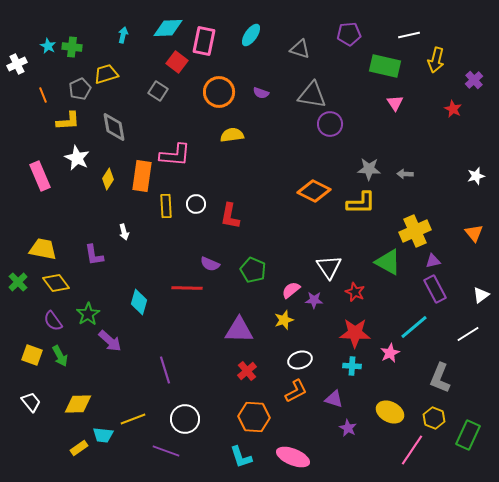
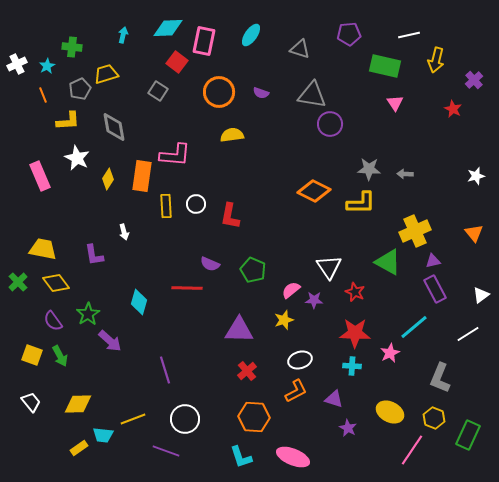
cyan star at (48, 46): moved 1 px left, 20 px down; rotated 14 degrees clockwise
